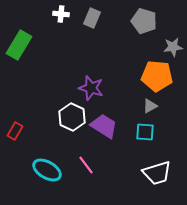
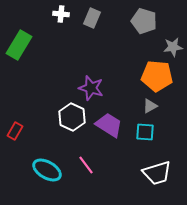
purple trapezoid: moved 5 px right, 1 px up
